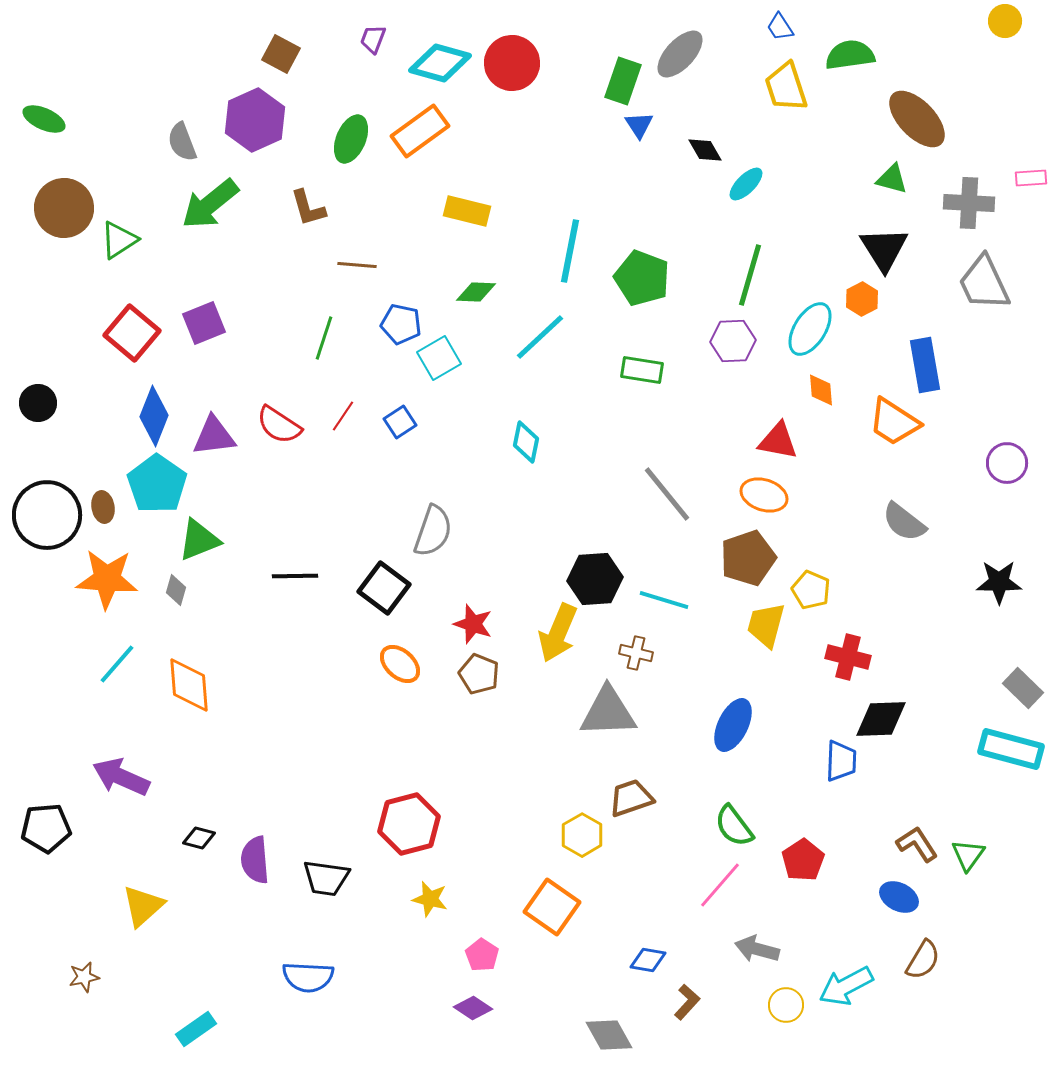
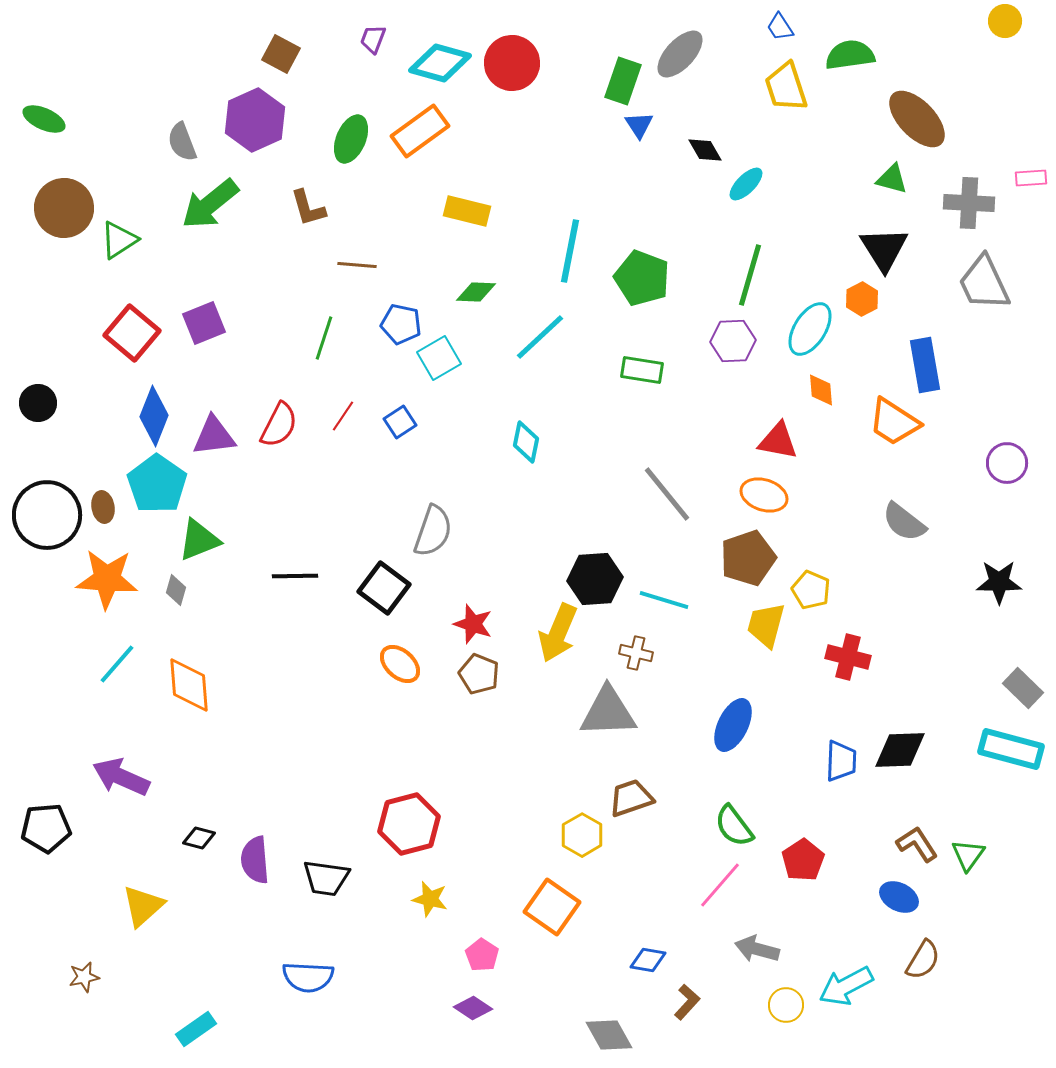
red semicircle at (279, 425): rotated 96 degrees counterclockwise
black diamond at (881, 719): moved 19 px right, 31 px down
